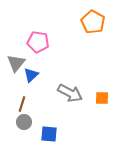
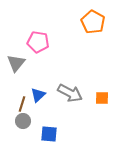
blue triangle: moved 7 px right, 20 px down
gray circle: moved 1 px left, 1 px up
